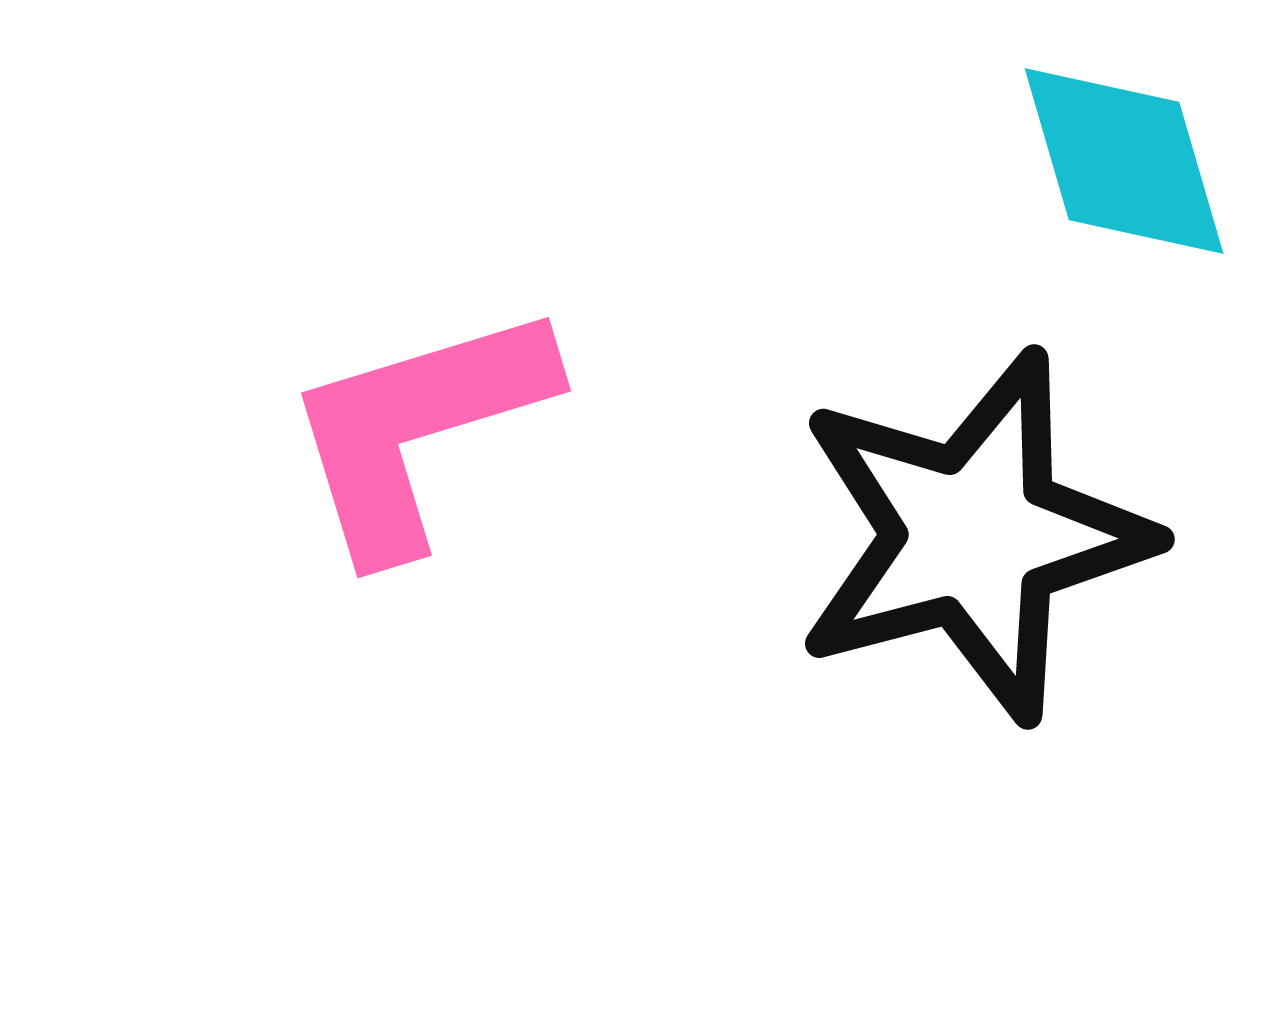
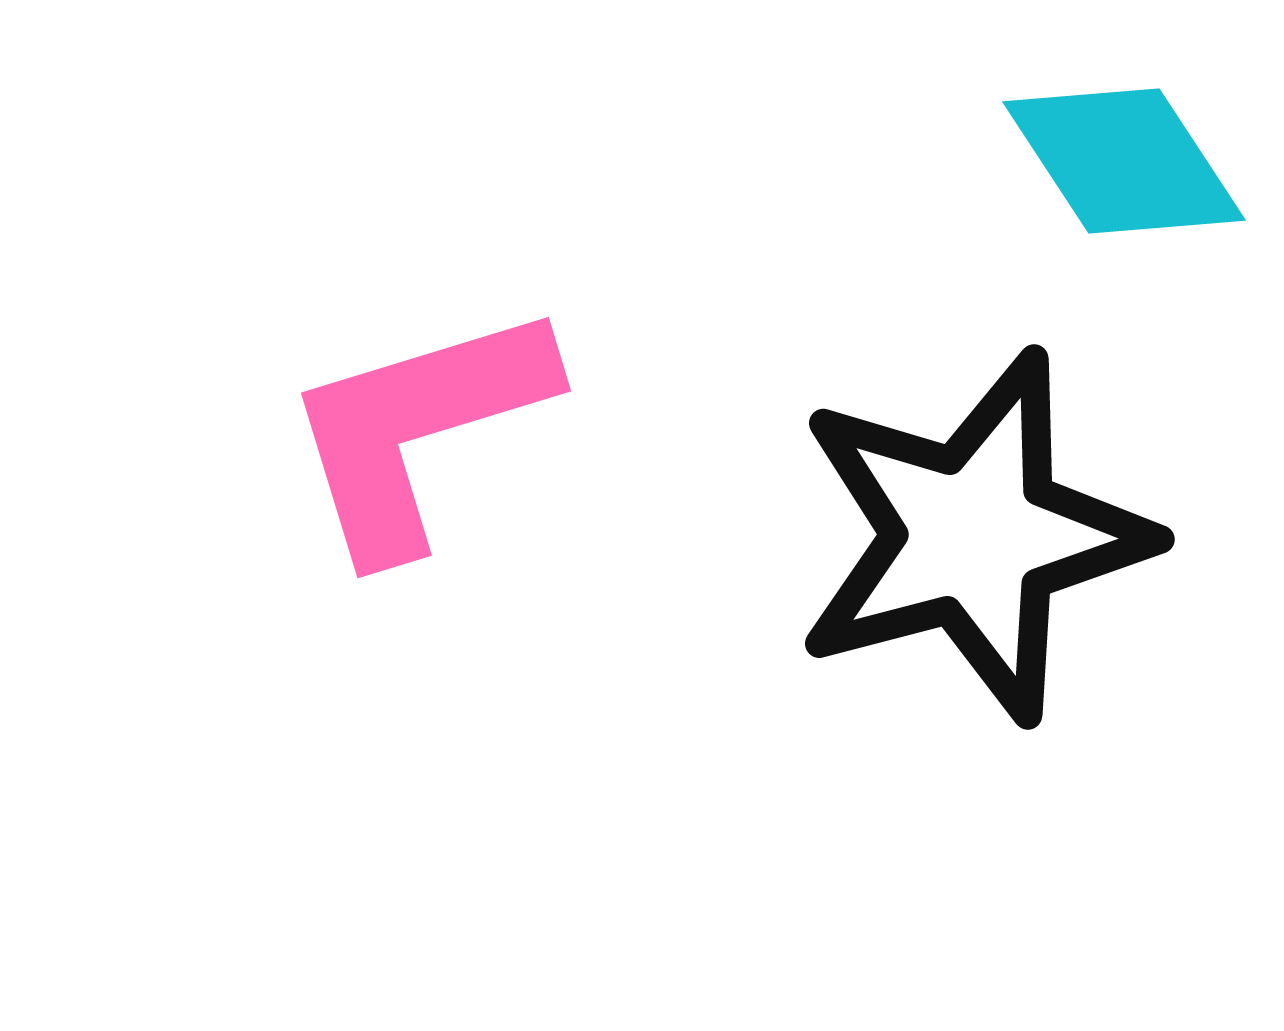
cyan diamond: rotated 17 degrees counterclockwise
